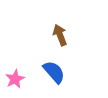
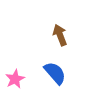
blue semicircle: moved 1 px right, 1 px down
